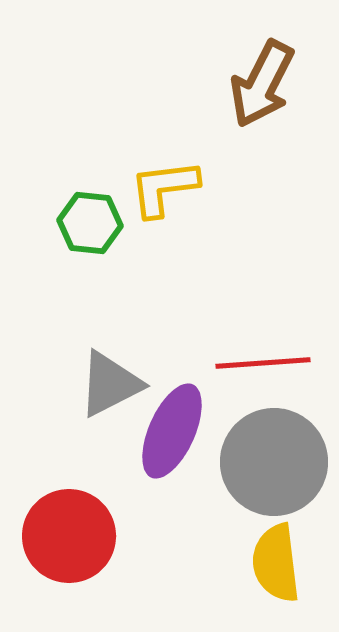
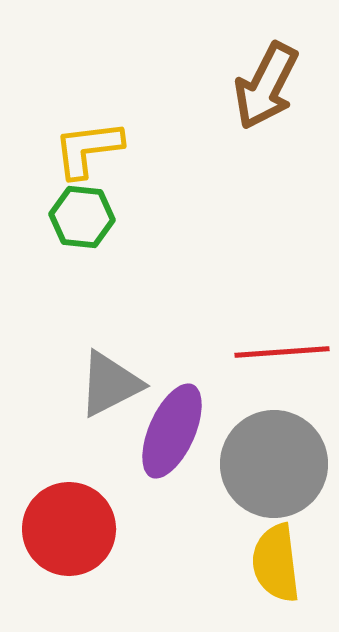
brown arrow: moved 4 px right, 2 px down
yellow L-shape: moved 76 px left, 39 px up
green hexagon: moved 8 px left, 6 px up
red line: moved 19 px right, 11 px up
gray circle: moved 2 px down
red circle: moved 7 px up
